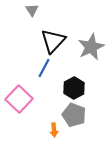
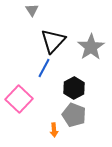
gray star: rotated 8 degrees counterclockwise
